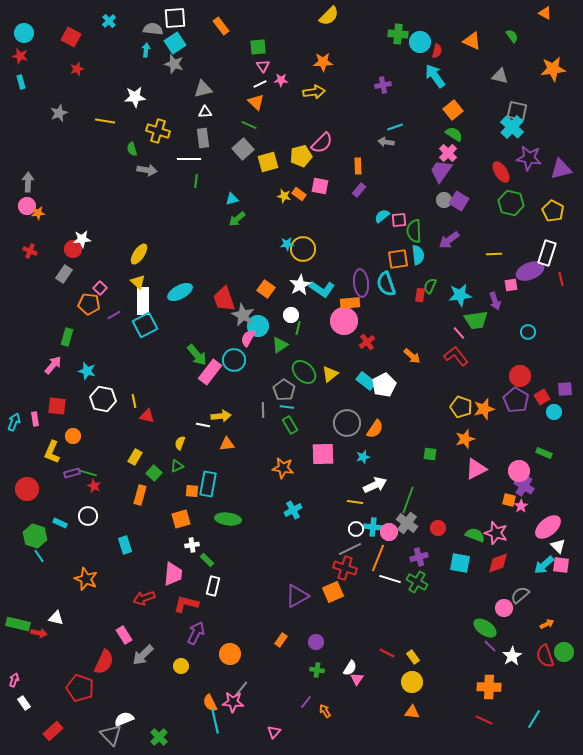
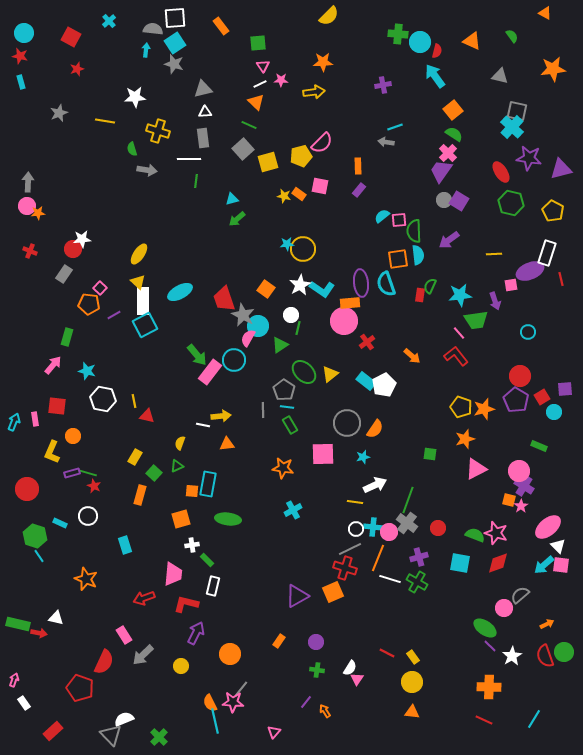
green square at (258, 47): moved 4 px up
green rectangle at (544, 453): moved 5 px left, 7 px up
orange rectangle at (281, 640): moved 2 px left, 1 px down
